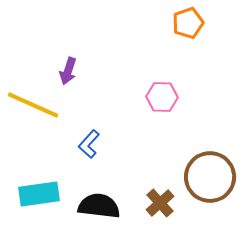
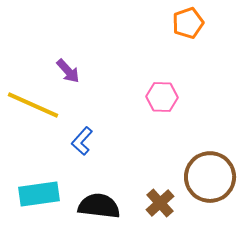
purple arrow: rotated 60 degrees counterclockwise
blue L-shape: moved 7 px left, 3 px up
